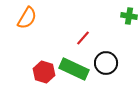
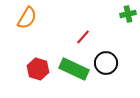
green cross: moved 1 px left, 2 px up; rotated 21 degrees counterclockwise
red line: moved 1 px up
red hexagon: moved 6 px left, 3 px up
